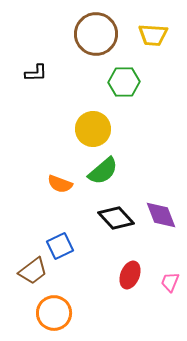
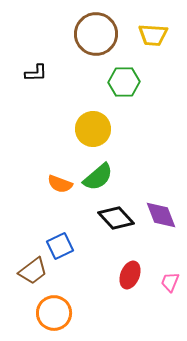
green semicircle: moved 5 px left, 6 px down
